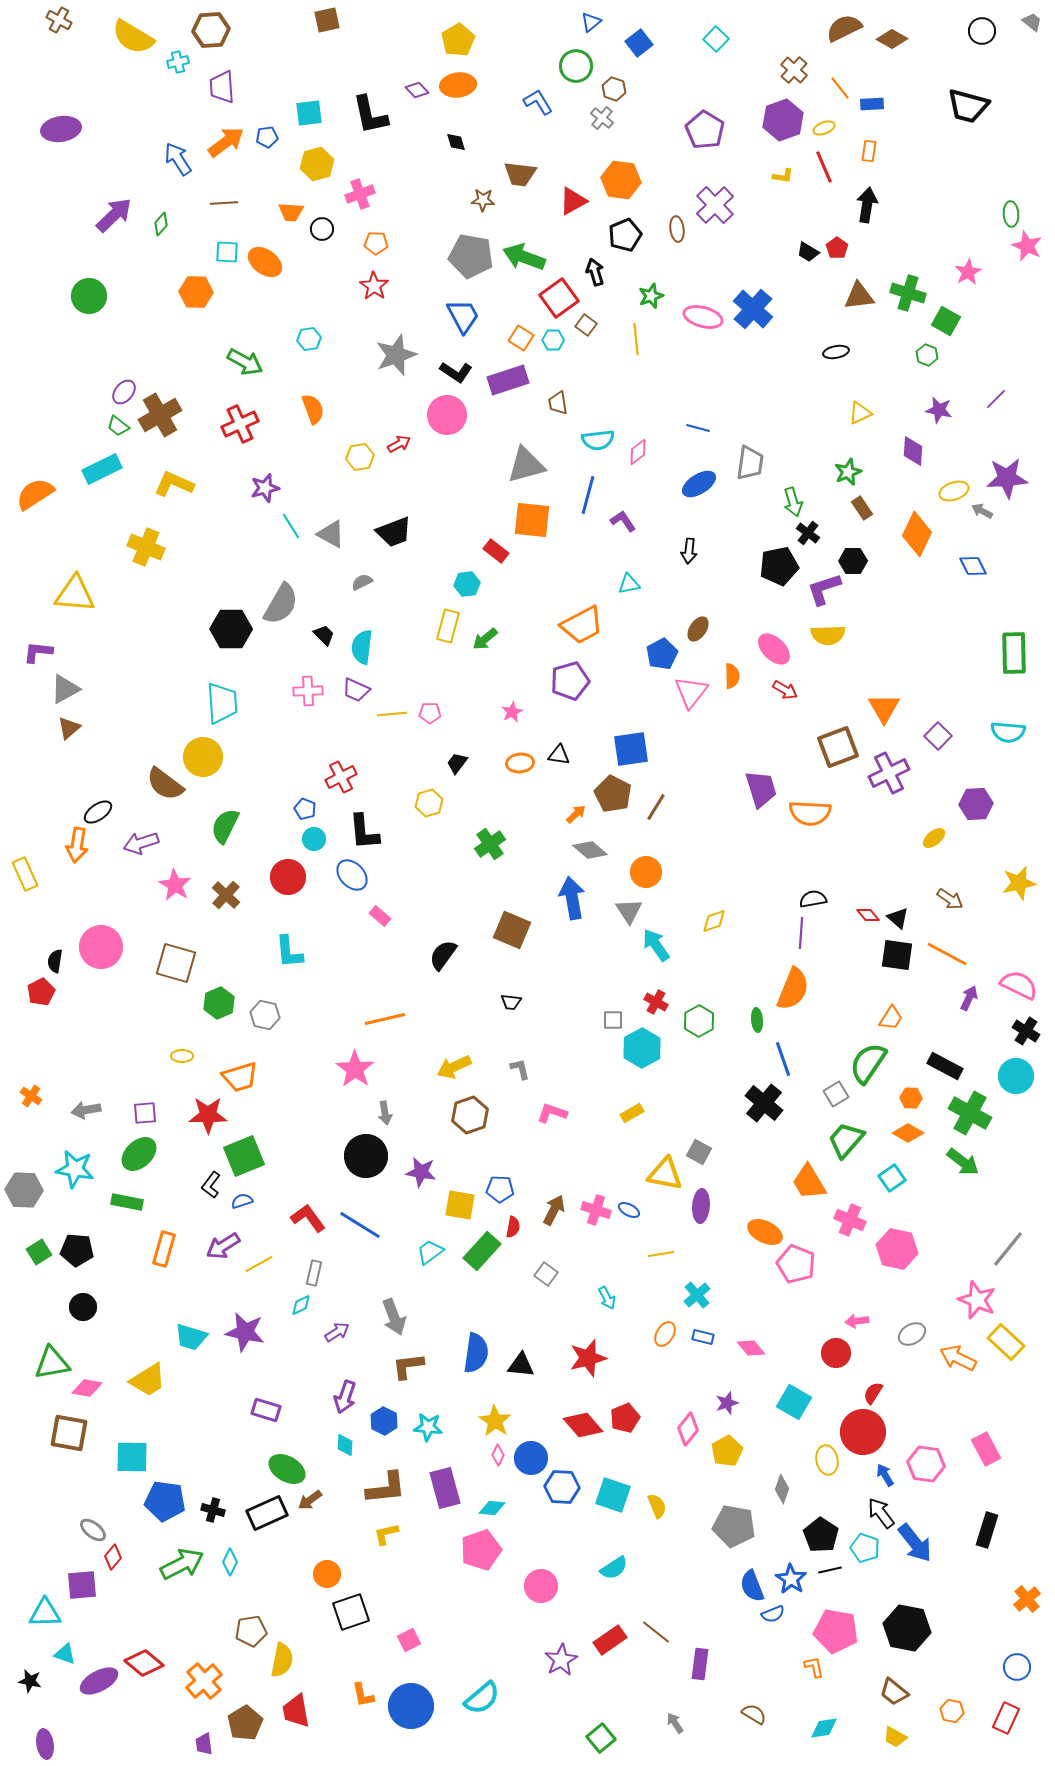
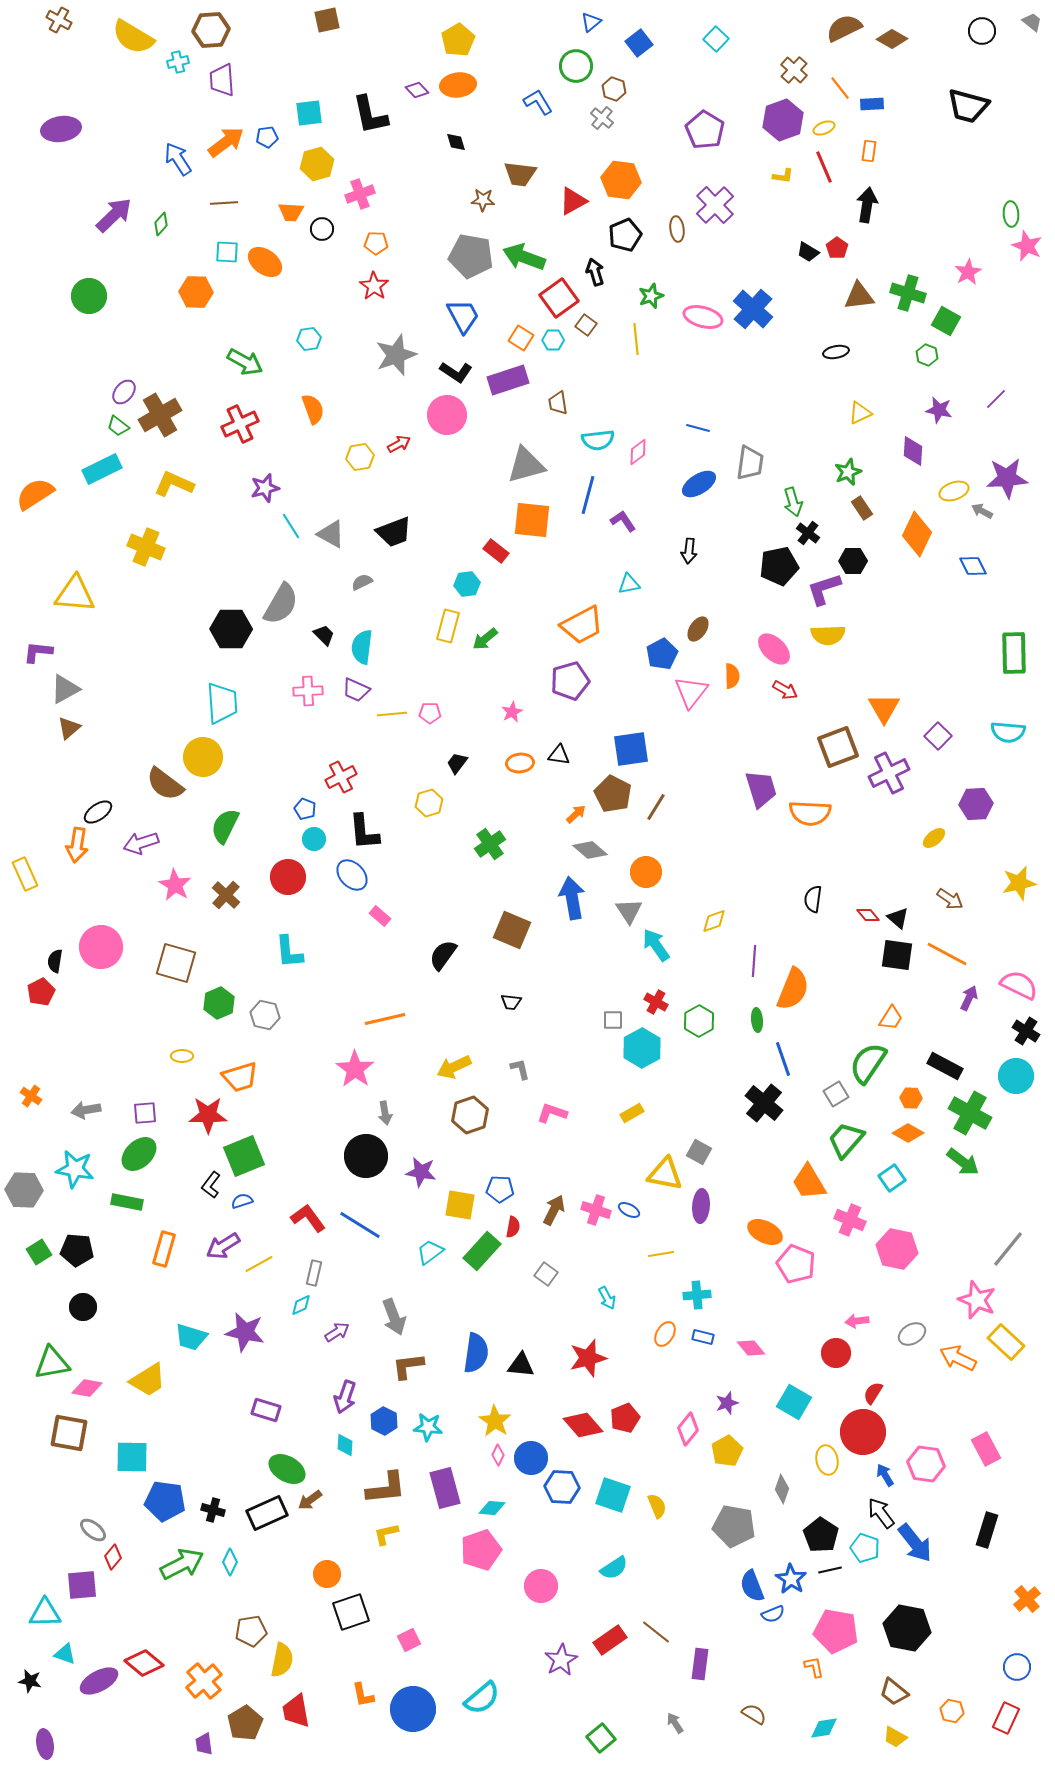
purple trapezoid at (222, 87): moved 7 px up
black semicircle at (813, 899): rotated 72 degrees counterclockwise
purple line at (801, 933): moved 47 px left, 28 px down
cyan cross at (697, 1295): rotated 36 degrees clockwise
blue circle at (411, 1706): moved 2 px right, 3 px down
